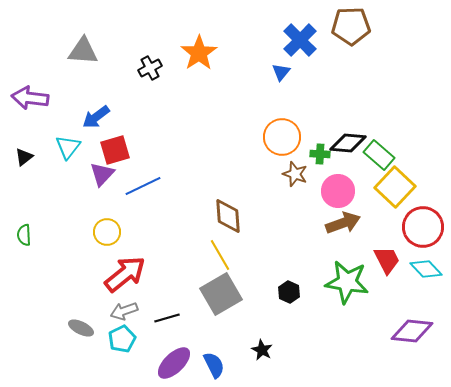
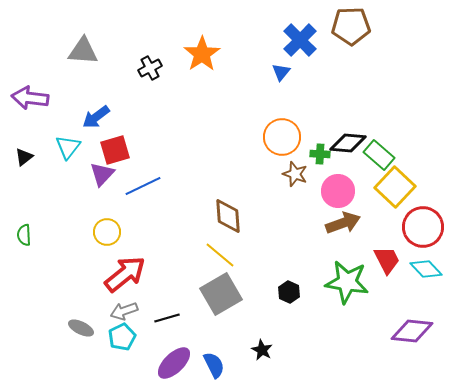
orange star: moved 3 px right, 1 px down
yellow line: rotated 20 degrees counterclockwise
cyan pentagon: moved 2 px up
